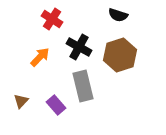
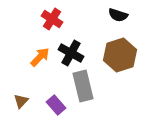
black cross: moved 8 px left, 6 px down
